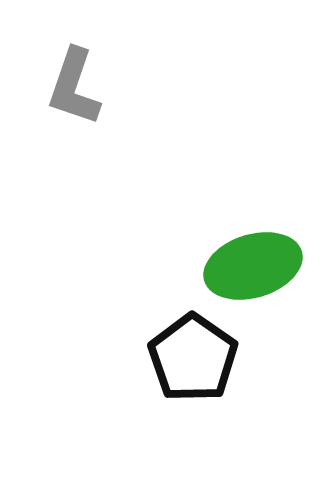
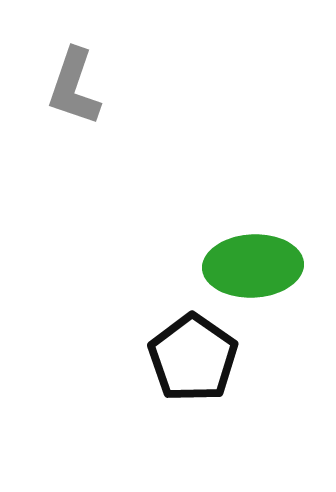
green ellipse: rotated 14 degrees clockwise
